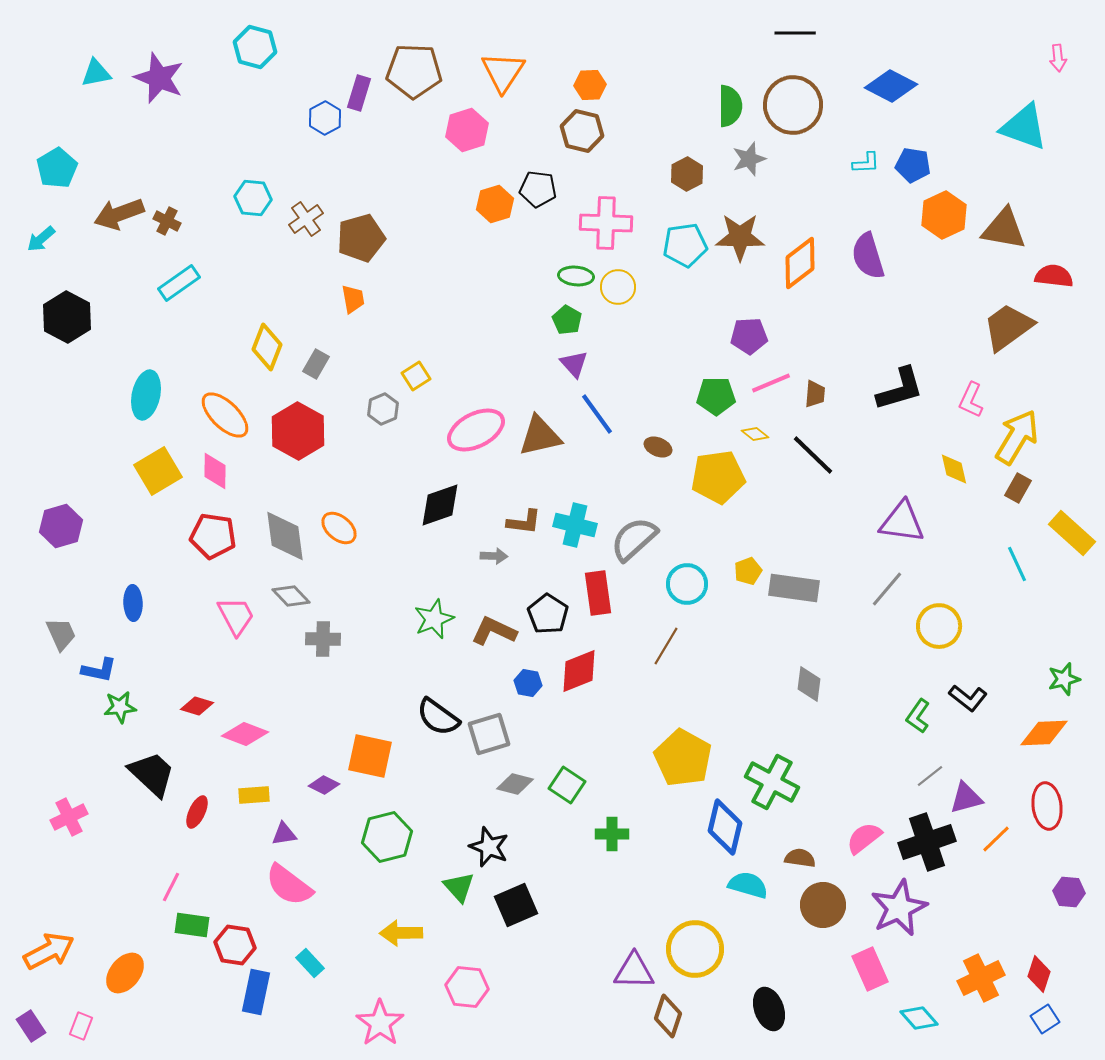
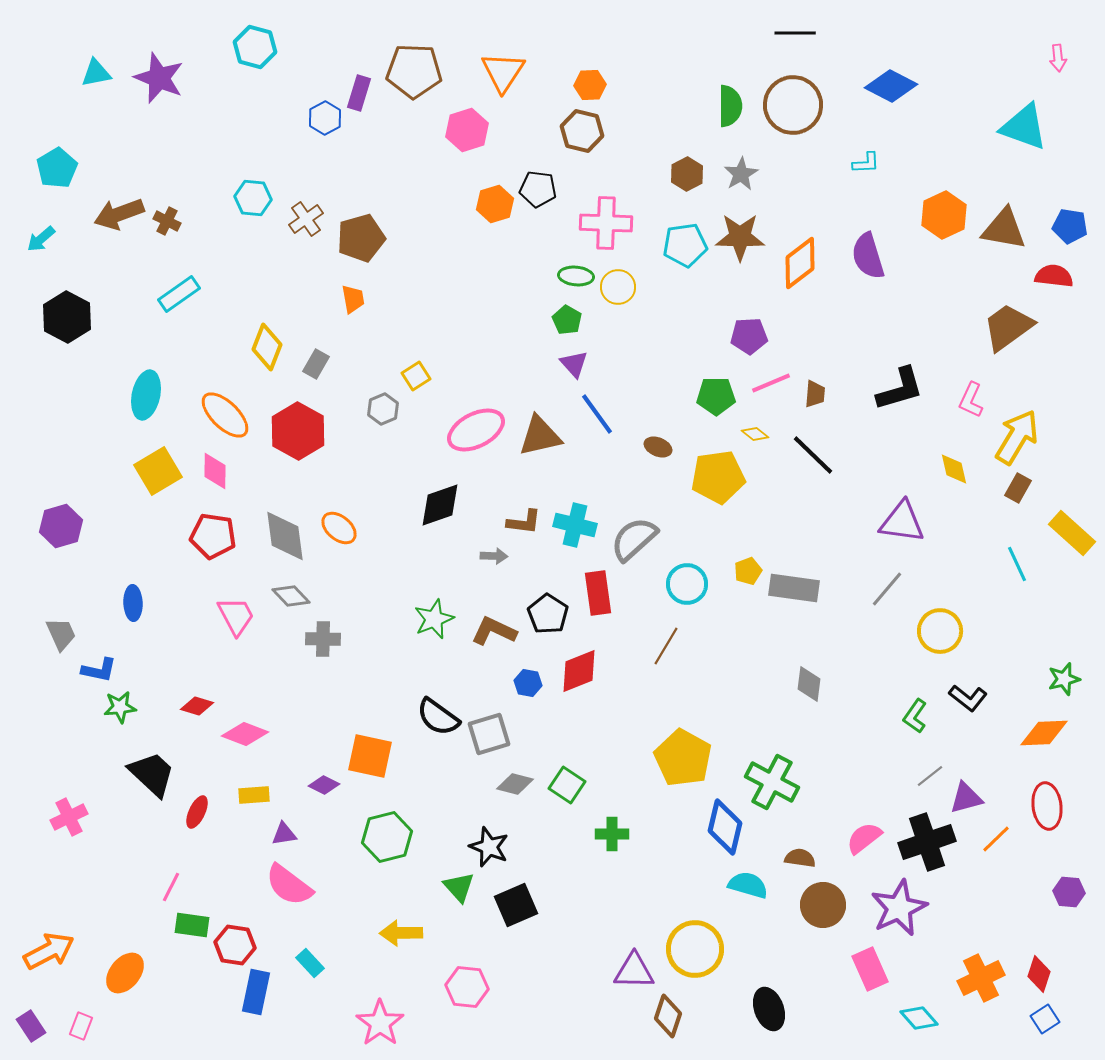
gray star at (749, 159): moved 8 px left, 15 px down; rotated 12 degrees counterclockwise
blue pentagon at (913, 165): moved 157 px right, 61 px down
cyan rectangle at (179, 283): moved 11 px down
yellow circle at (939, 626): moved 1 px right, 5 px down
green L-shape at (918, 716): moved 3 px left
